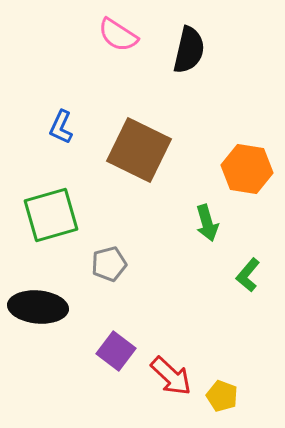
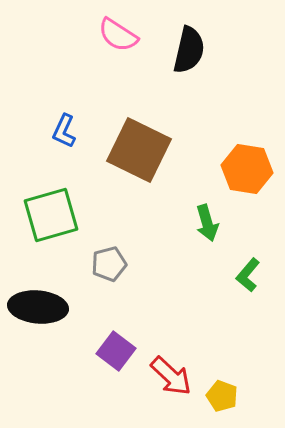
blue L-shape: moved 3 px right, 4 px down
